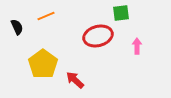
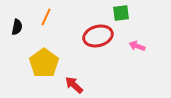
orange line: moved 1 px down; rotated 42 degrees counterclockwise
black semicircle: rotated 35 degrees clockwise
pink arrow: rotated 70 degrees counterclockwise
yellow pentagon: moved 1 px right, 1 px up
red arrow: moved 1 px left, 5 px down
